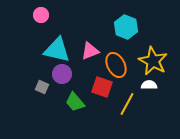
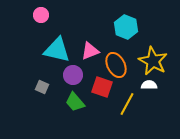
purple circle: moved 11 px right, 1 px down
